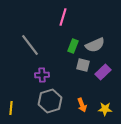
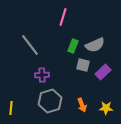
yellow star: moved 1 px right, 1 px up
